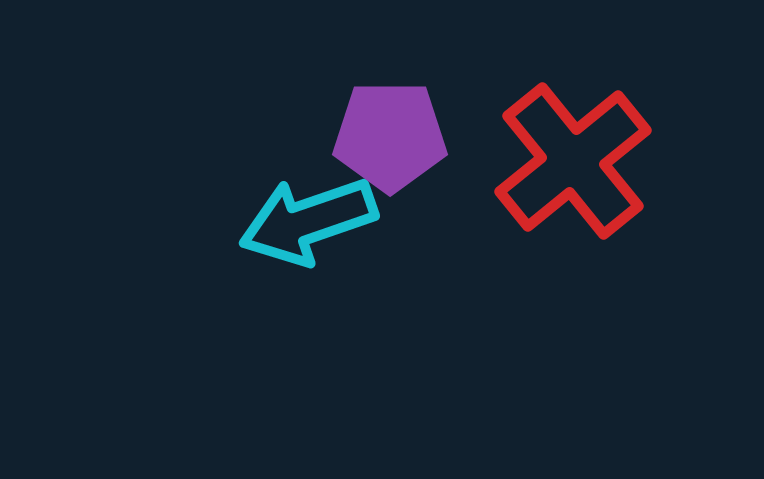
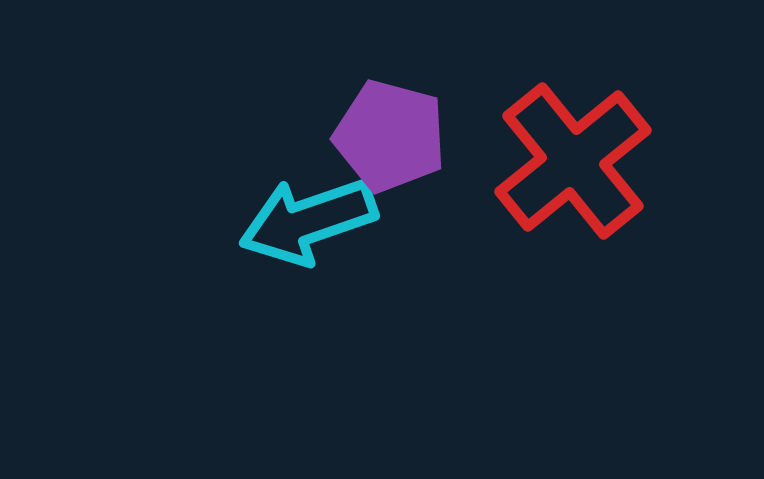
purple pentagon: rotated 15 degrees clockwise
